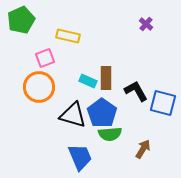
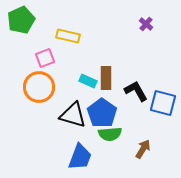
blue trapezoid: rotated 44 degrees clockwise
